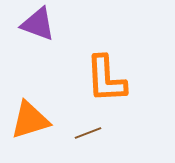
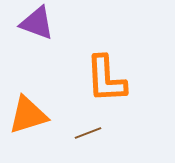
purple triangle: moved 1 px left, 1 px up
orange triangle: moved 2 px left, 5 px up
